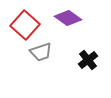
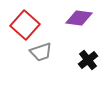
purple diamond: moved 11 px right; rotated 28 degrees counterclockwise
